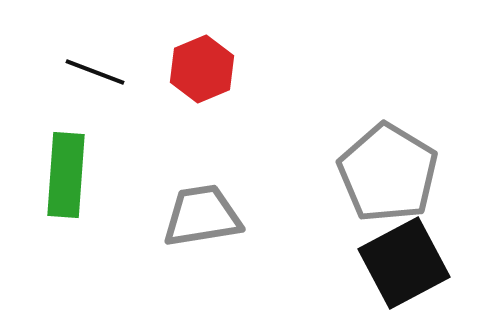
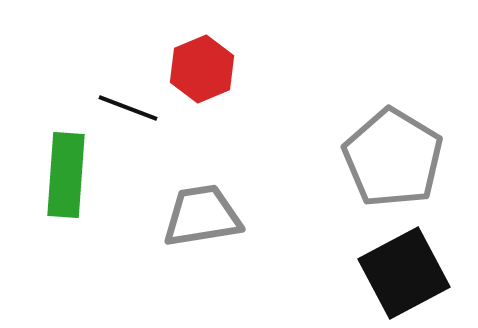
black line: moved 33 px right, 36 px down
gray pentagon: moved 5 px right, 15 px up
black square: moved 10 px down
